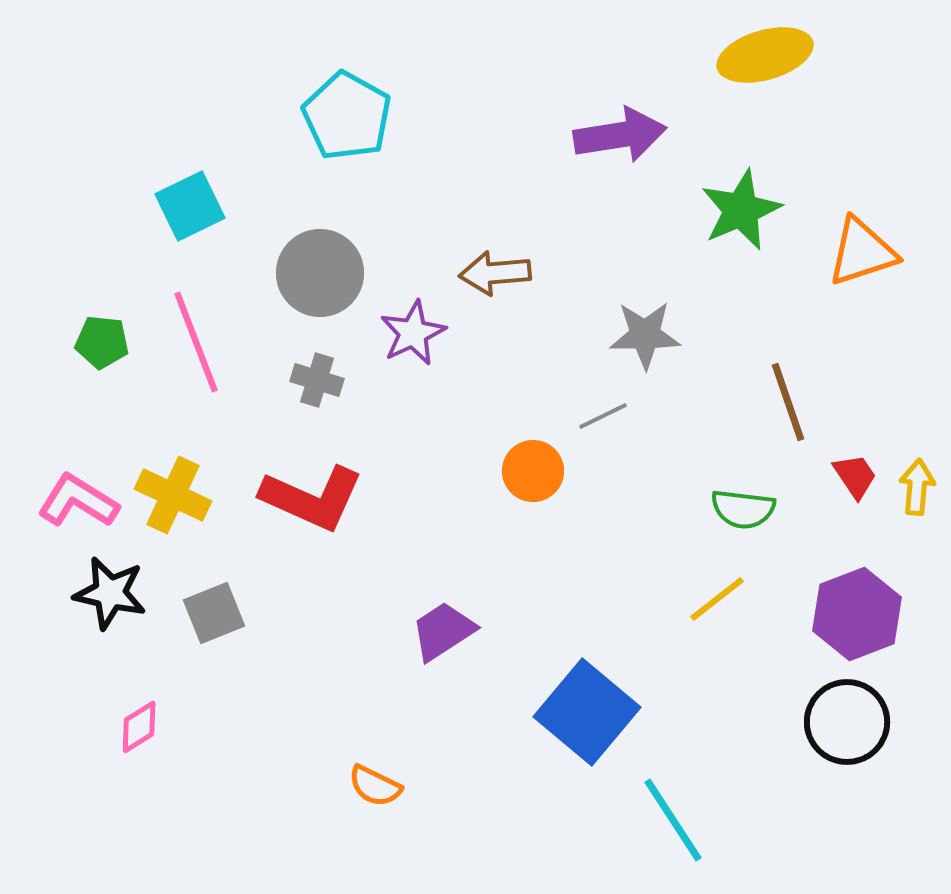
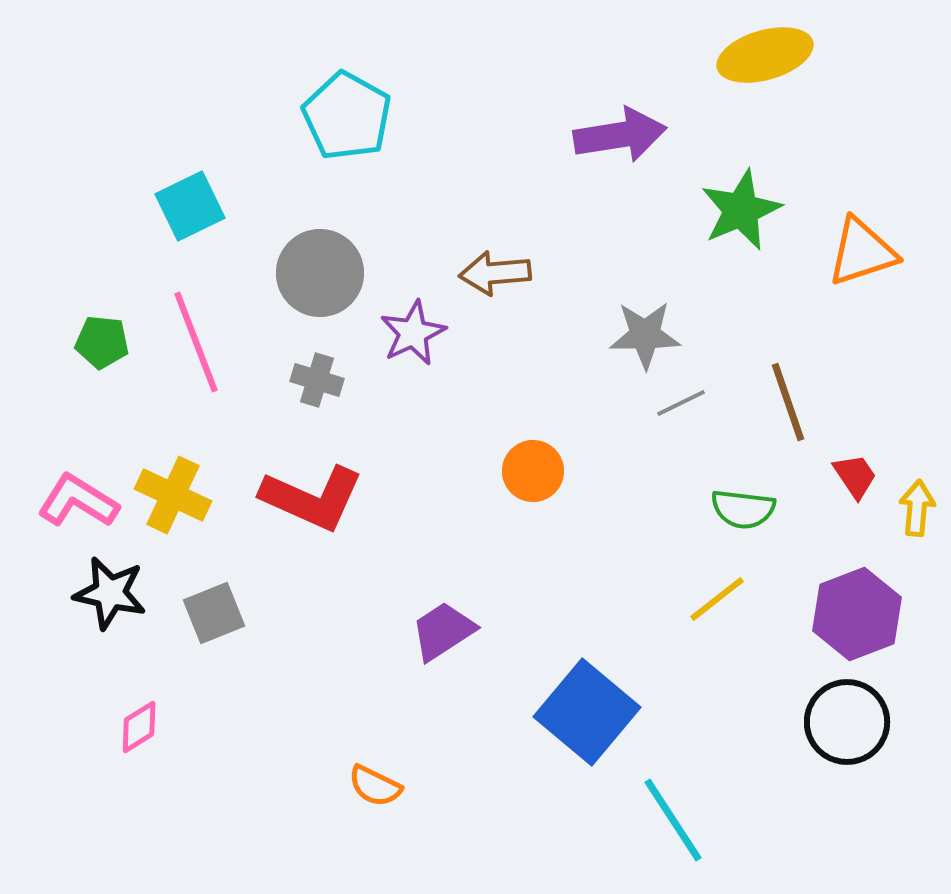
gray line: moved 78 px right, 13 px up
yellow arrow: moved 21 px down
